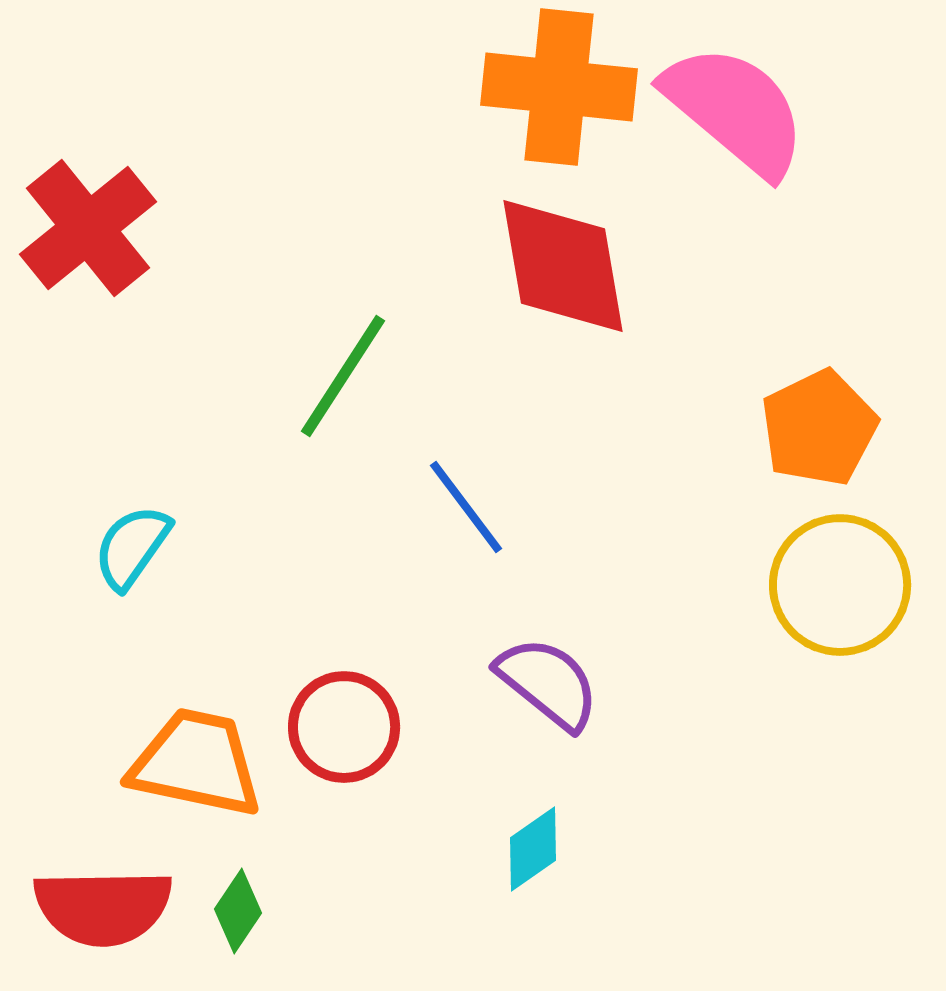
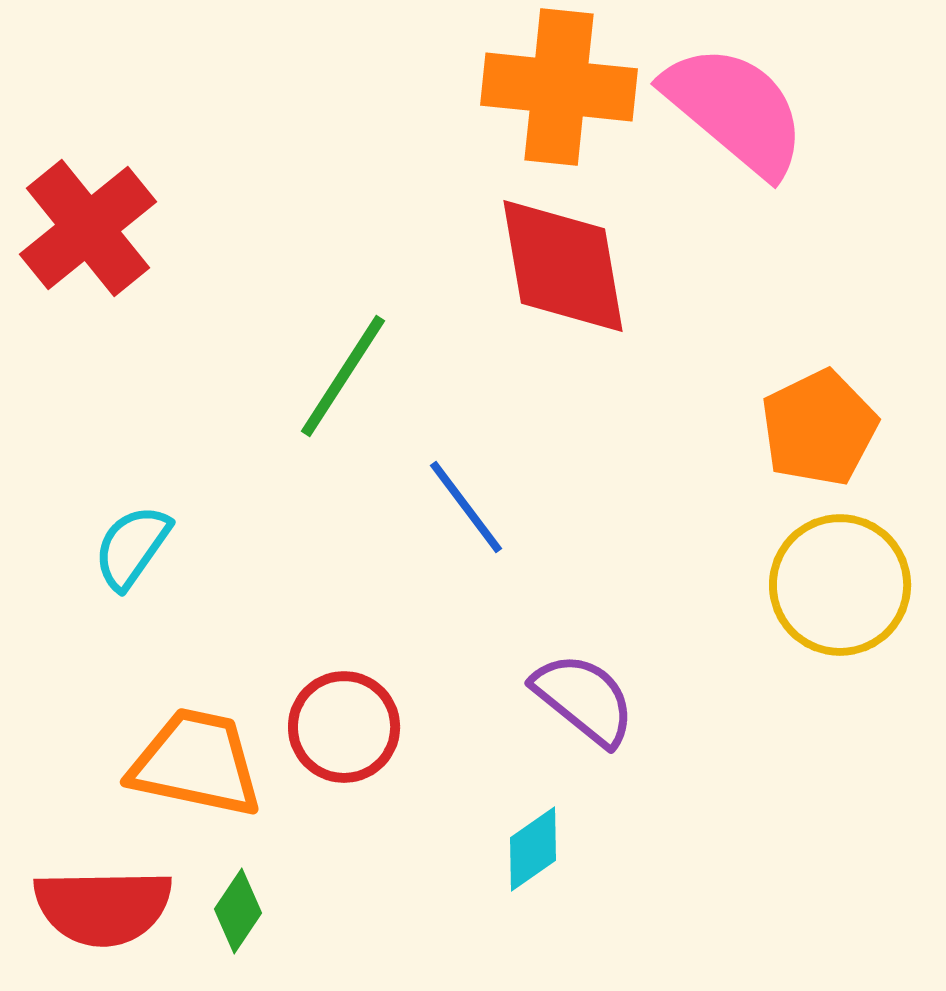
purple semicircle: moved 36 px right, 16 px down
